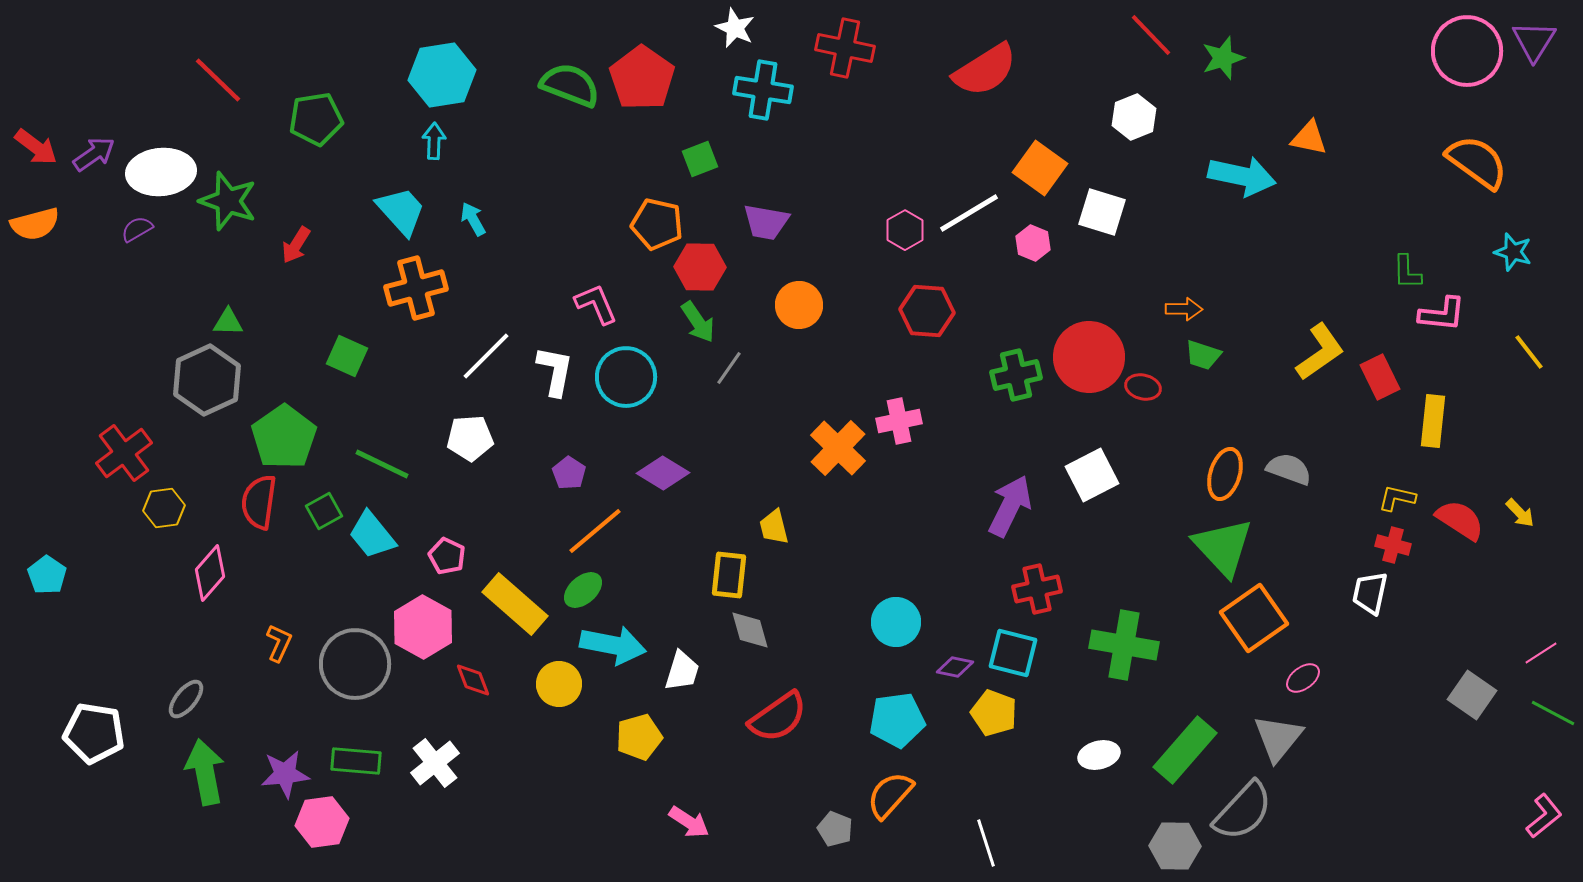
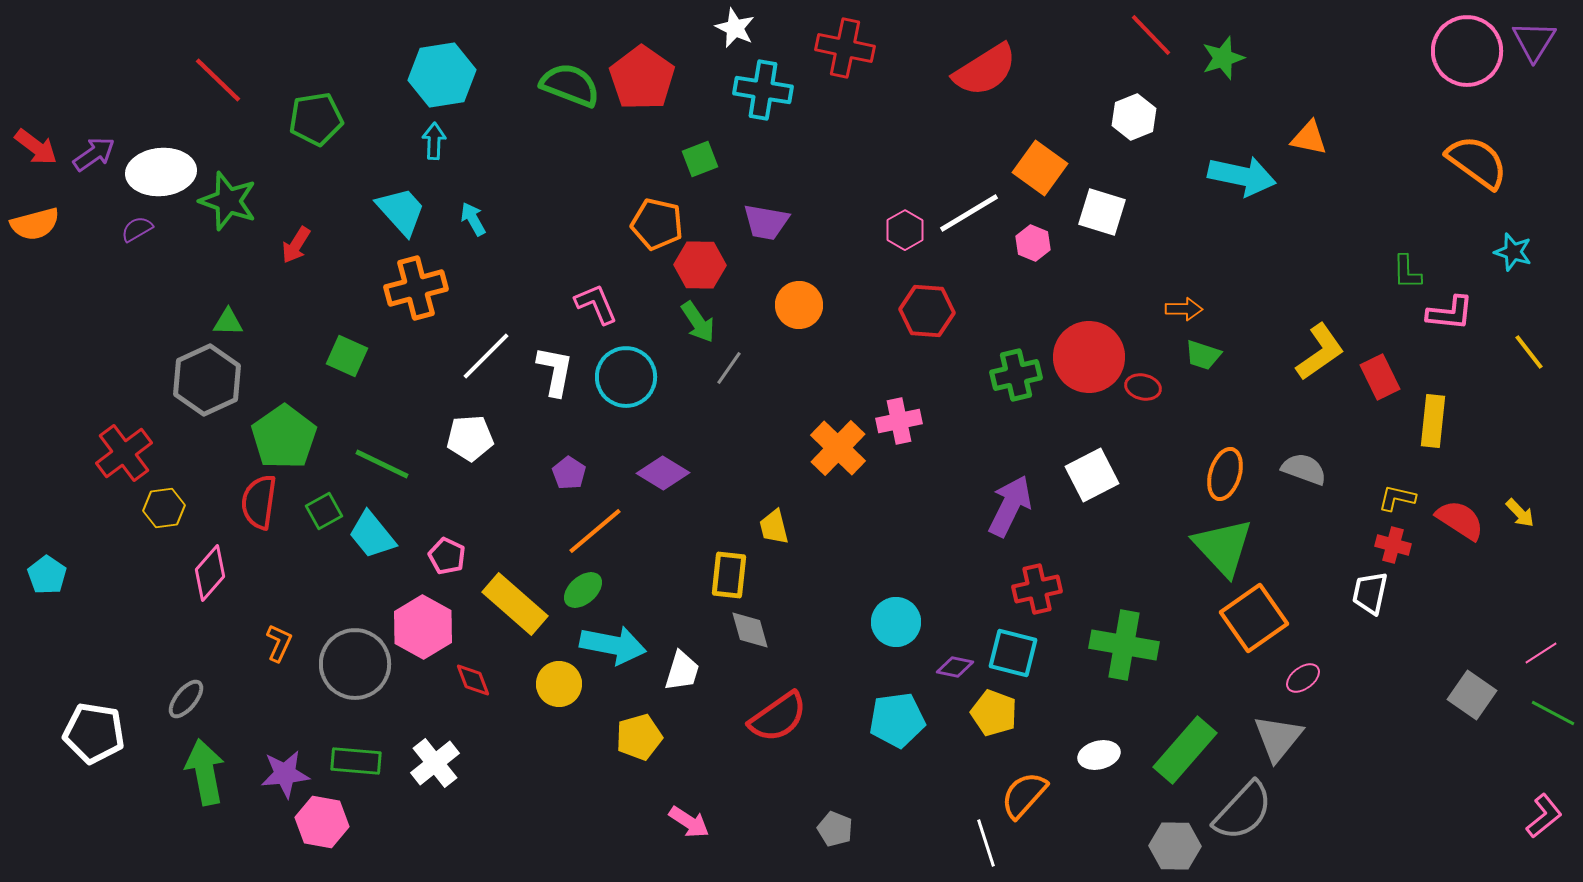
red hexagon at (700, 267): moved 2 px up
pink L-shape at (1442, 314): moved 8 px right, 1 px up
gray semicircle at (1289, 469): moved 15 px right
orange semicircle at (890, 795): moved 134 px right
pink hexagon at (322, 822): rotated 18 degrees clockwise
